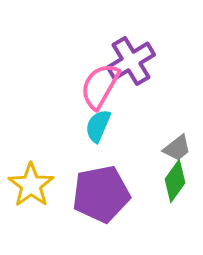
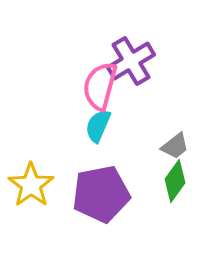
pink semicircle: rotated 15 degrees counterclockwise
gray trapezoid: moved 2 px left, 2 px up
